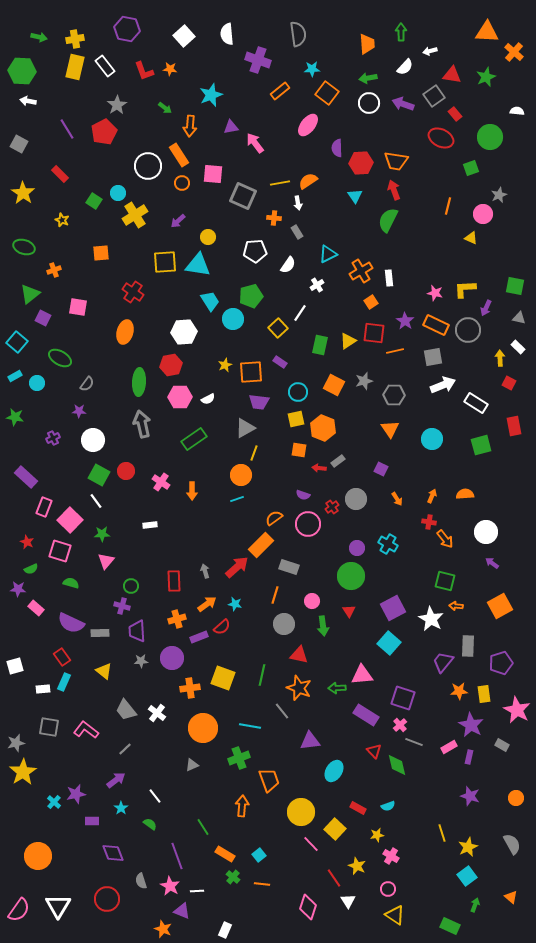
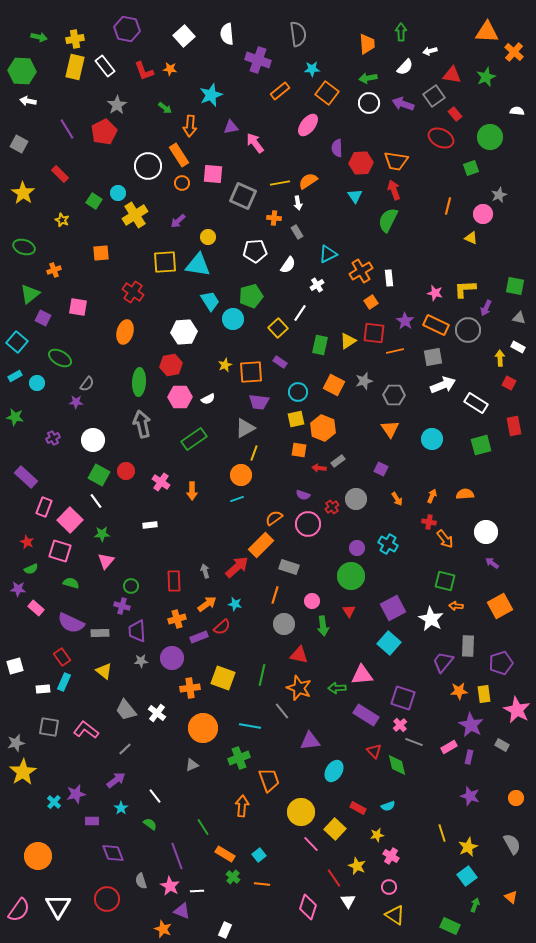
white rectangle at (518, 347): rotated 16 degrees counterclockwise
purple star at (79, 411): moved 3 px left, 9 px up
pink circle at (388, 889): moved 1 px right, 2 px up
